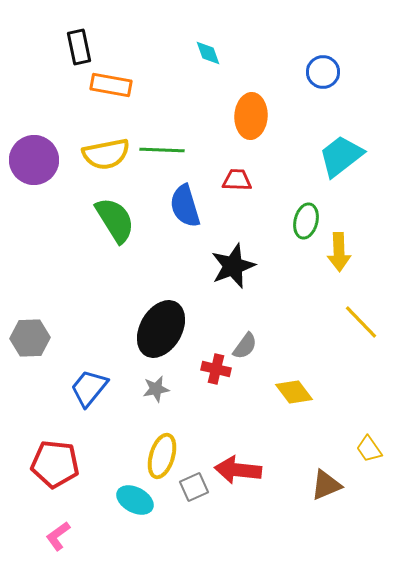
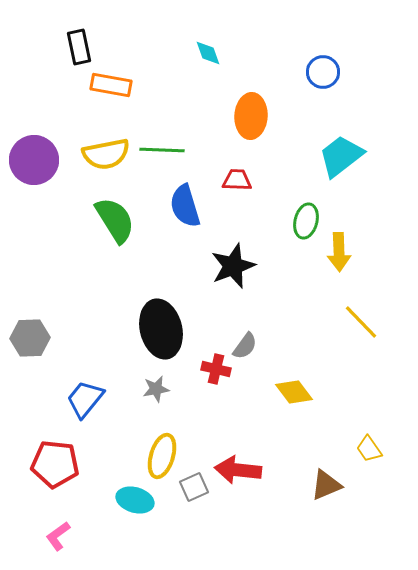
black ellipse: rotated 44 degrees counterclockwise
blue trapezoid: moved 4 px left, 11 px down
cyan ellipse: rotated 12 degrees counterclockwise
